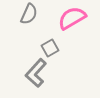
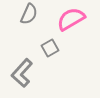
pink semicircle: moved 1 px left, 1 px down
gray L-shape: moved 14 px left
